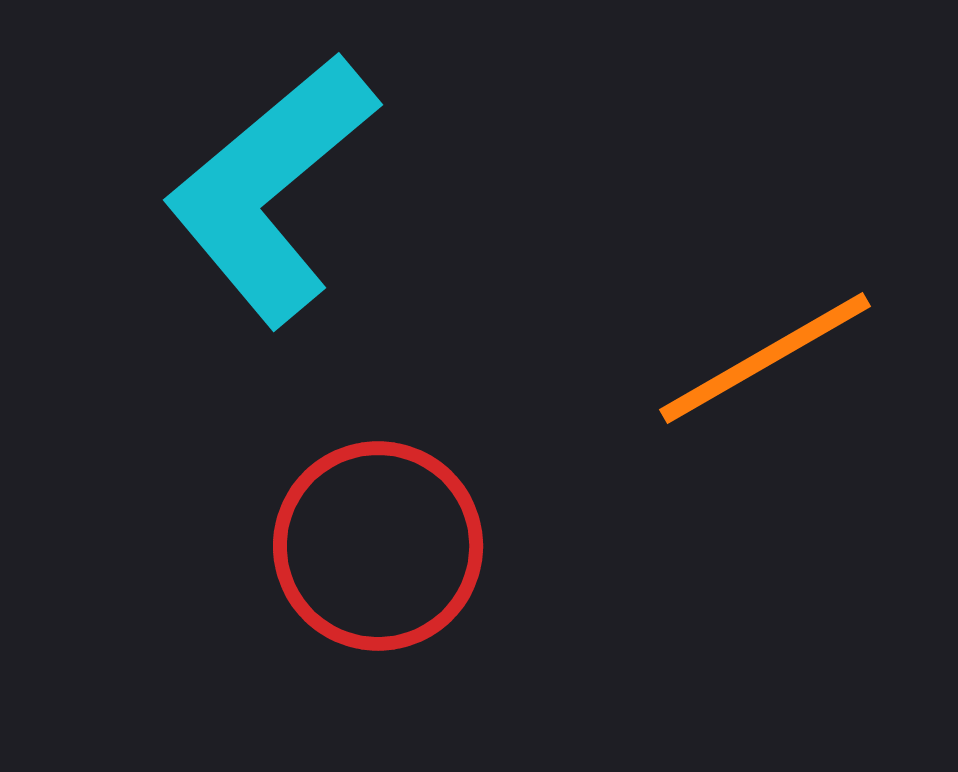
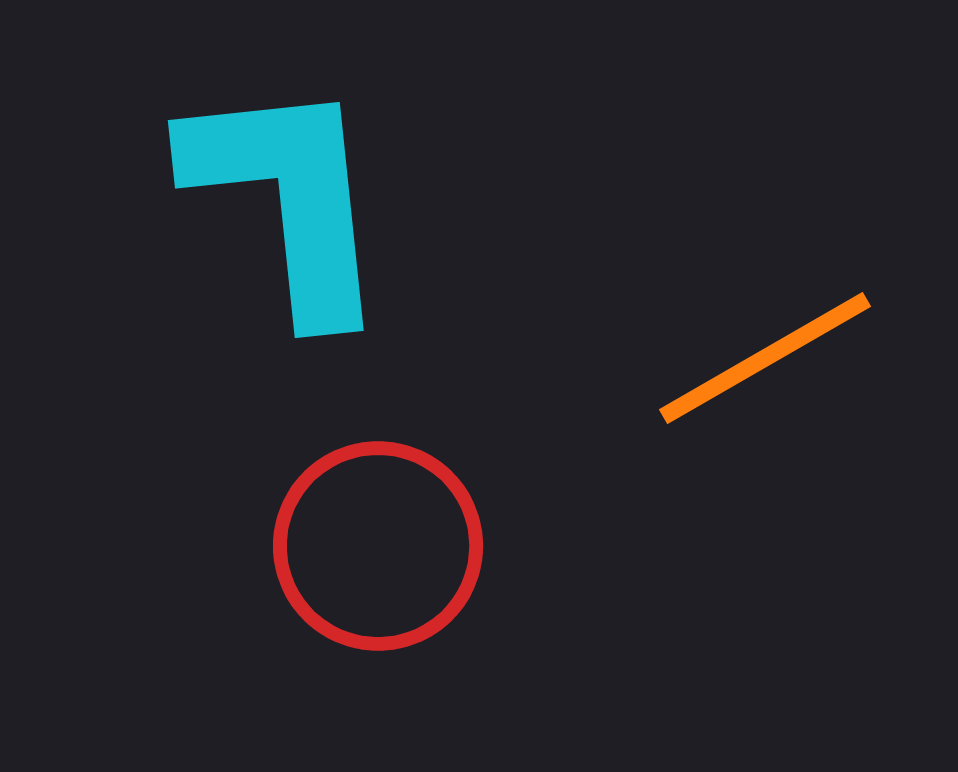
cyan L-shape: moved 17 px right, 9 px down; rotated 124 degrees clockwise
